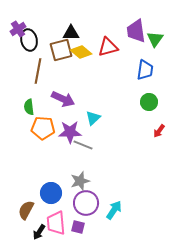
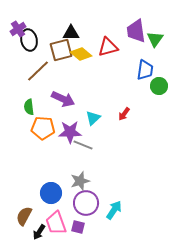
yellow diamond: moved 2 px down
brown line: rotated 35 degrees clockwise
green circle: moved 10 px right, 16 px up
red arrow: moved 35 px left, 17 px up
brown semicircle: moved 2 px left, 6 px down
pink trapezoid: rotated 15 degrees counterclockwise
